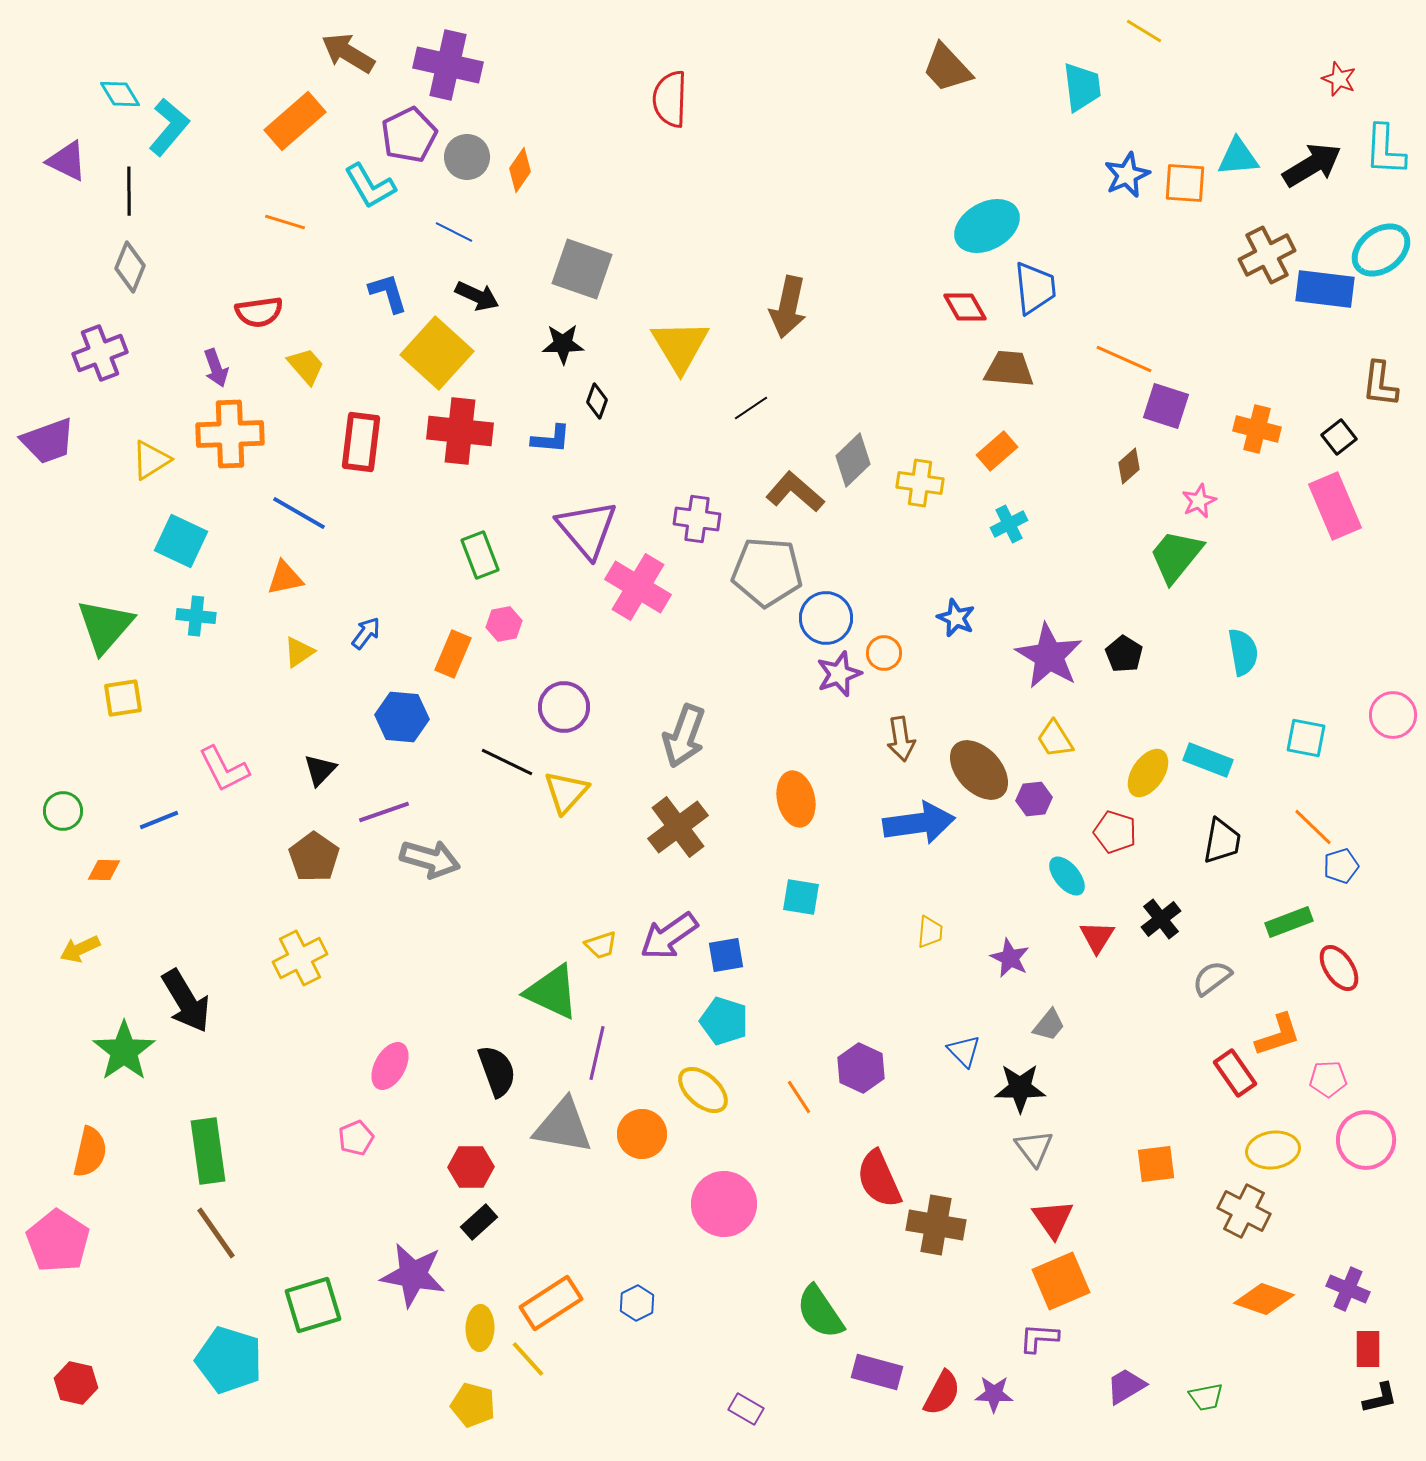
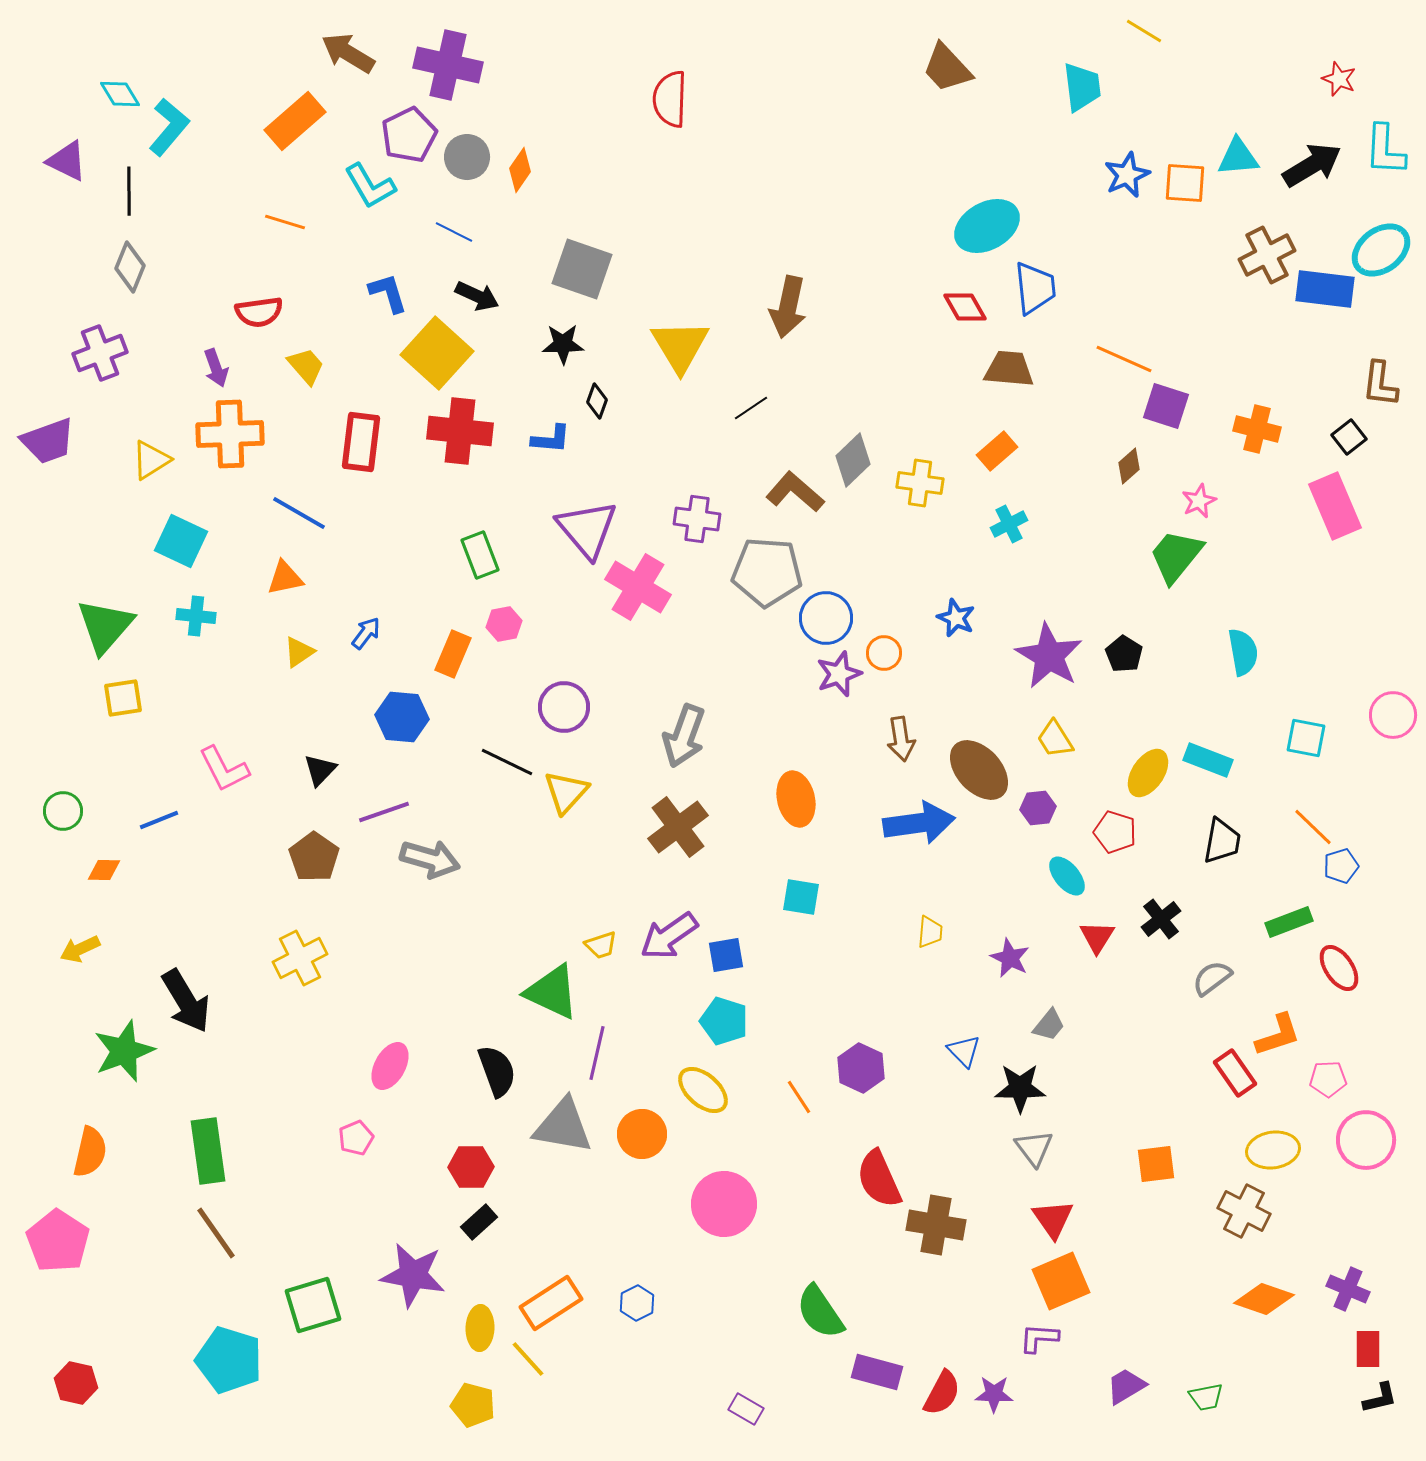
black square at (1339, 437): moved 10 px right
purple hexagon at (1034, 799): moved 4 px right, 9 px down
green star at (124, 1051): rotated 14 degrees clockwise
